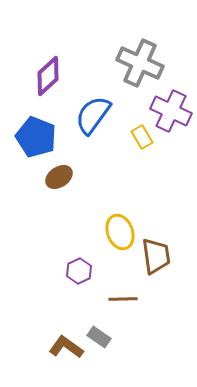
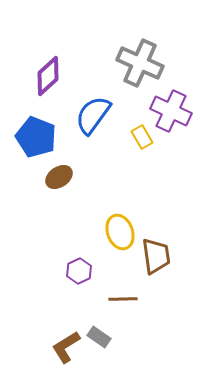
brown L-shape: rotated 68 degrees counterclockwise
